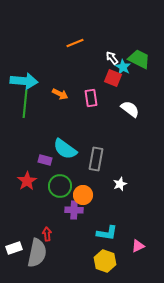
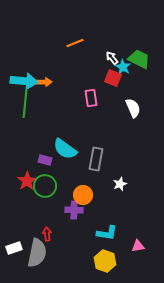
orange arrow: moved 16 px left, 12 px up; rotated 28 degrees counterclockwise
white semicircle: moved 3 px right, 1 px up; rotated 30 degrees clockwise
green circle: moved 15 px left
pink triangle: rotated 16 degrees clockwise
